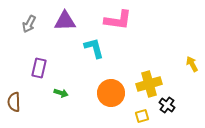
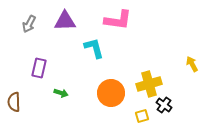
black cross: moved 3 px left
